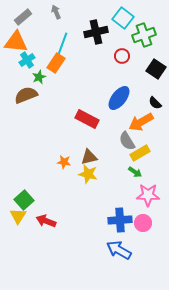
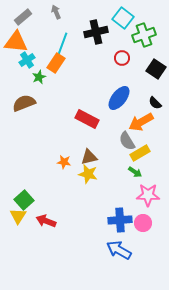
red circle: moved 2 px down
brown semicircle: moved 2 px left, 8 px down
